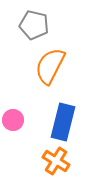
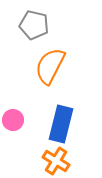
blue rectangle: moved 2 px left, 2 px down
